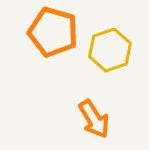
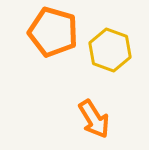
yellow hexagon: rotated 21 degrees counterclockwise
